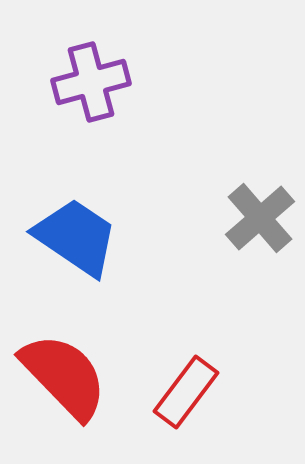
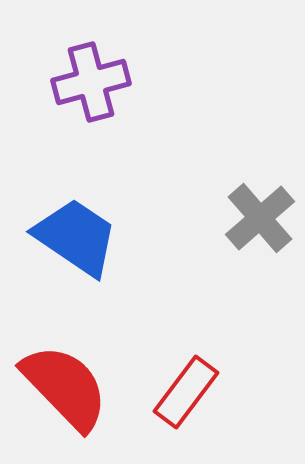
red semicircle: moved 1 px right, 11 px down
